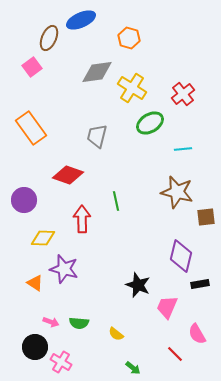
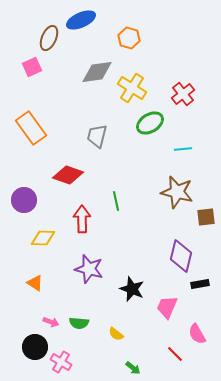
pink square: rotated 12 degrees clockwise
purple star: moved 25 px right
black star: moved 6 px left, 4 px down
